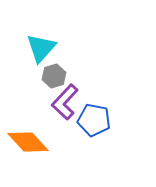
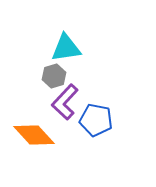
cyan triangle: moved 25 px right; rotated 40 degrees clockwise
blue pentagon: moved 2 px right
orange diamond: moved 6 px right, 7 px up
